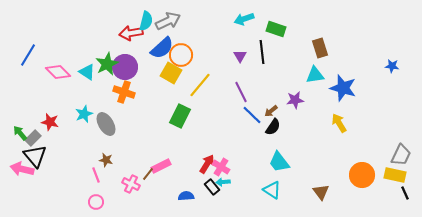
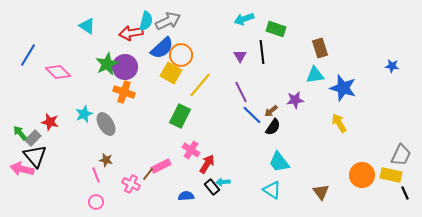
cyan triangle at (87, 72): moved 46 px up
pink cross at (221, 167): moved 30 px left, 17 px up
yellow rectangle at (395, 175): moved 4 px left
